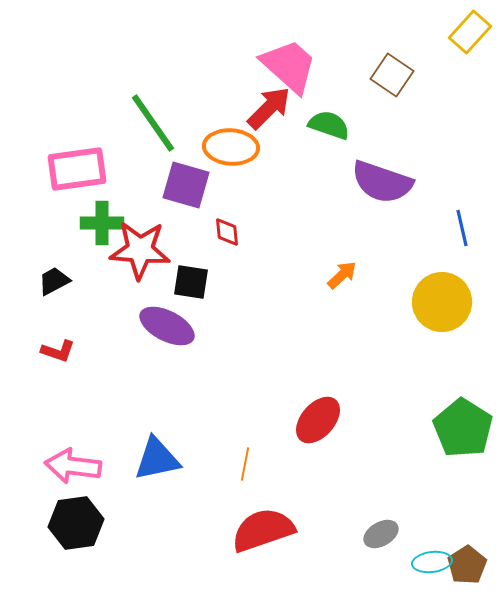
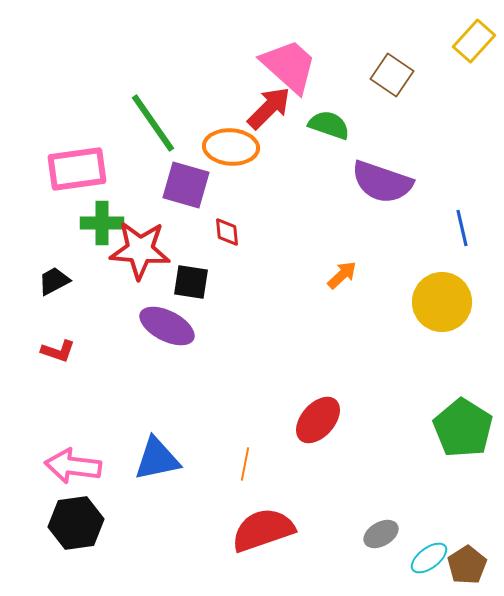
yellow rectangle: moved 4 px right, 9 px down
cyan ellipse: moved 3 px left, 4 px up; rotated 30 degrees counterclockwise
